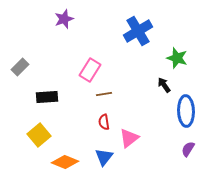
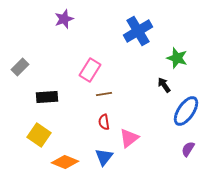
blue ellipse: rotated 36 degrees clockwise
yellow square: rotated 15 degrees counterclockwise
